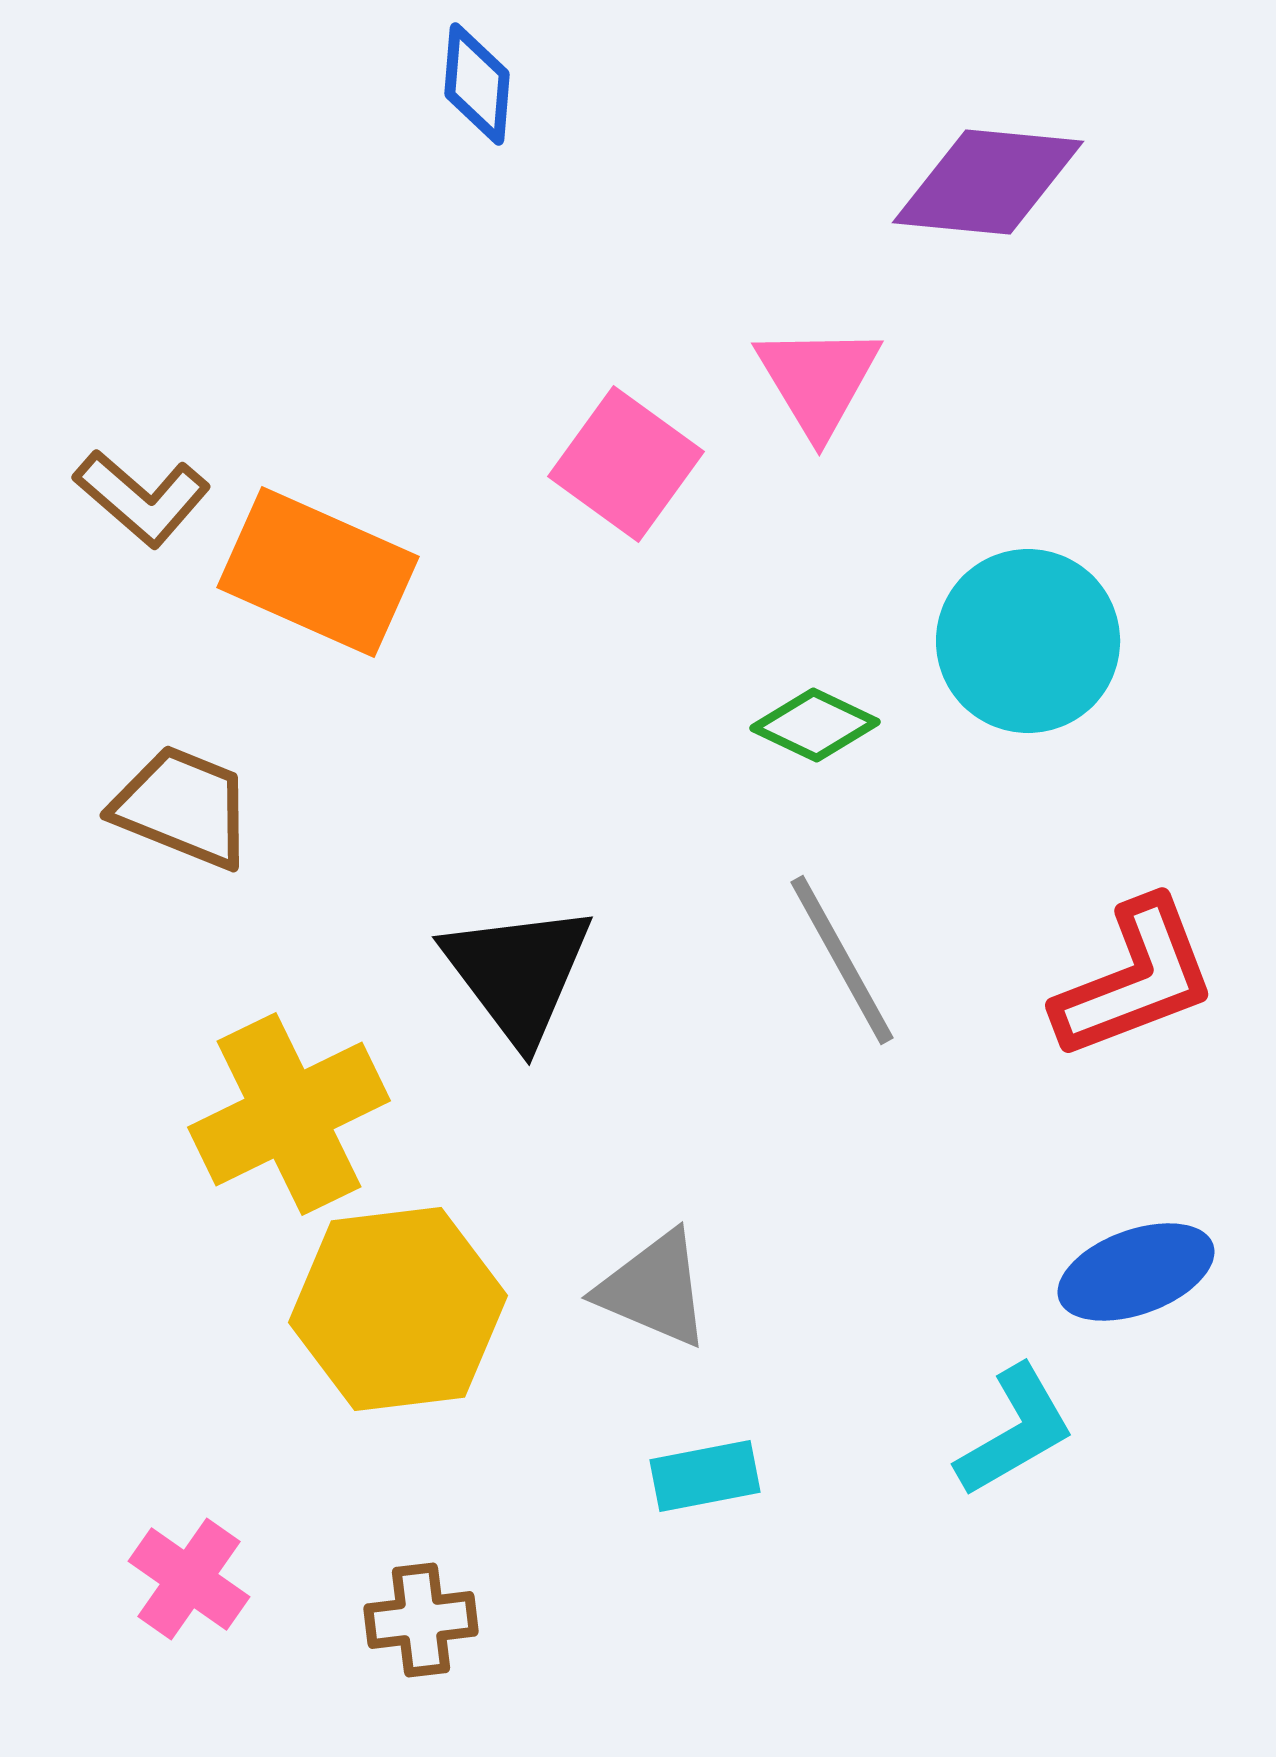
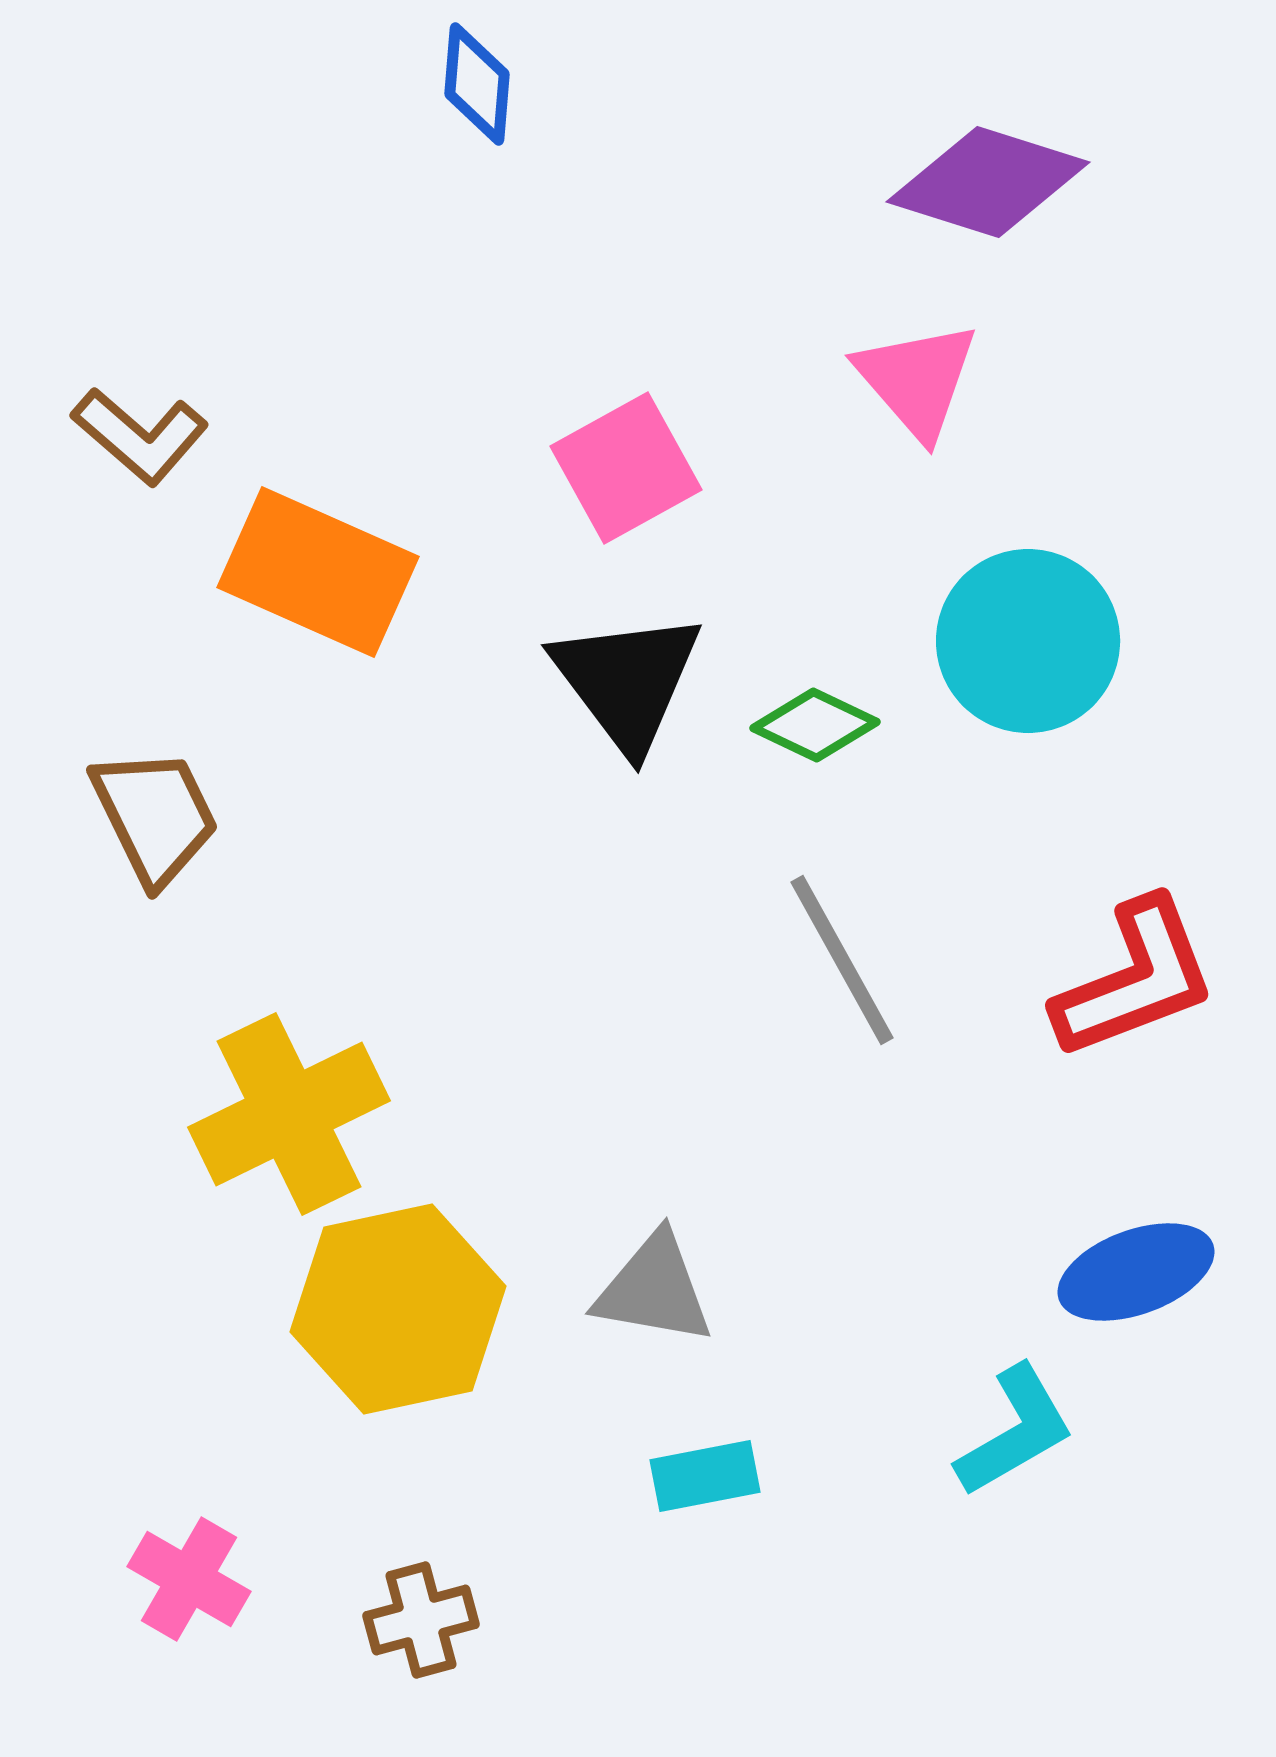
purple diamond: rotated 12 degrees clockwise
pink triangle: moved 99 px right; rotated 10 degrees counterclockwise
pink square: moved 4 px down; rotated 25 degrees clockwise
brown L-shape: moved 2 px left, 62 px up
brown trapezoid: moved 28 px left, 9 px down; rotated 42 degrees clockwise
black triangle: moved 109 px right, 292 px up
gray triangle: rotated 13 degrees counterclockwise
yellow hexagon: rotated 5 degrees counterclockwise
pink cross: rotated 5 degrees counterclockwise
brown cross: rotated 8 degrees counterclockwise
